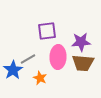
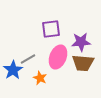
purple square: moved 4 px right, 2 px up
pink ellipse: rotated 20 degrees clockwise
